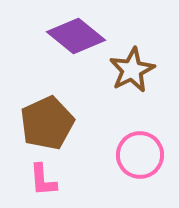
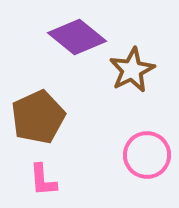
purple diamond: moved 1 px right, 1 px down
brown pentagon: moved 9 px left, 6 px up
pink circle: moved 7 px right
